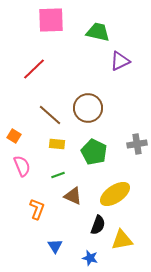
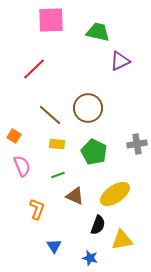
brown triangle: moved 2 px right
blue triangle: moved 1 px left
